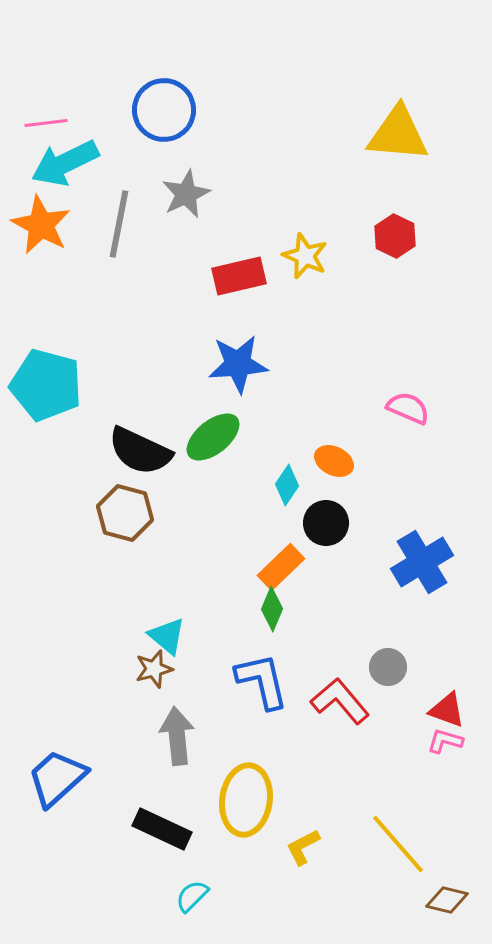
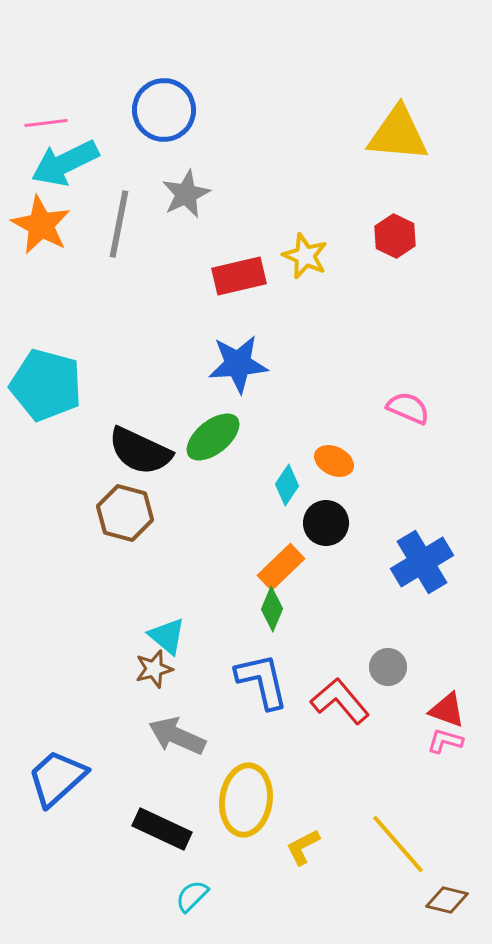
gray arrow: rotated 60 degrees counterclockwise
